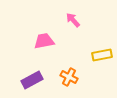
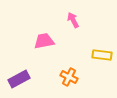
pink arrow: rotated 14 degrees clockwise
yellow rectangle: rotated 18 degrees clockwise
purple rectangle: moved 13 px left, 1 px up
